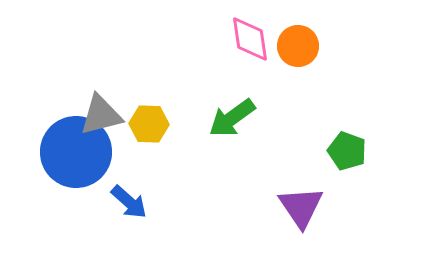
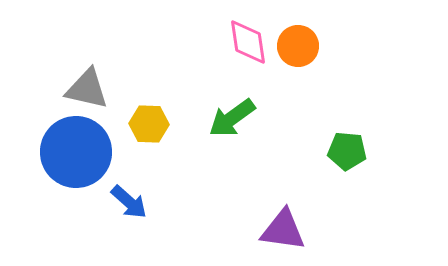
pink diamond: moved 2 px left, 3 px down
gray triangle: moved 14 px left, 26 px up; rotated 27 degrees clockwise
green pentagon: rotated 15 degrees counterclockwise
purple triangle: moved 18 px left, 23 px down; rotated 48 degrees counterclockwise
